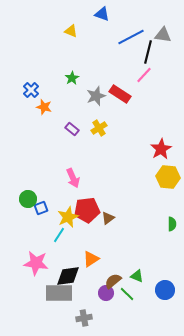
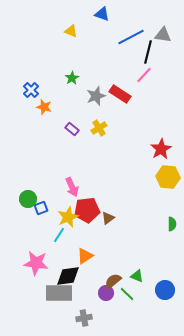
pink arrow: moved 1 px left, 9 px down
orange triangle: moved 6 px left, 3 px up
